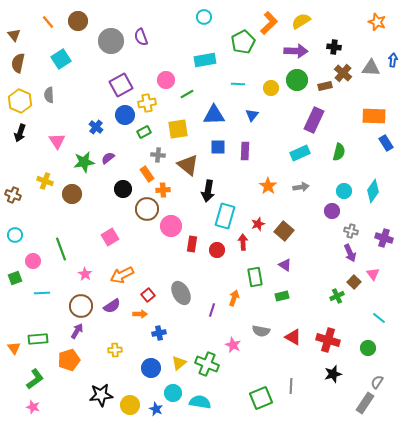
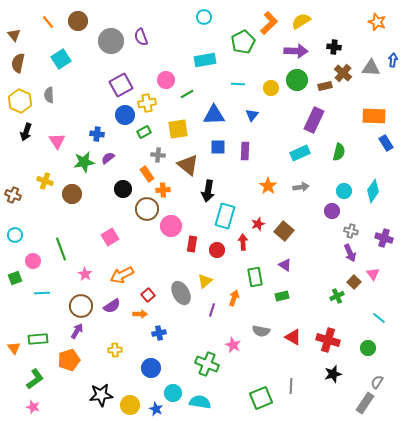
blue cross at (96, 127): moved 1 px right, 7 px down; rotated 32 degrees counterclockwise
black arrow at (20, 133): moved 6 px right, 1 px up
yellow triangle at (179, 363): moved 26 px right, 82 px up
